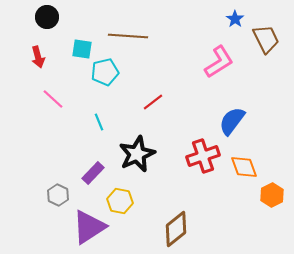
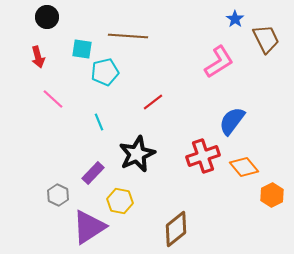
orange diamond: rotated 20 degrees counterclockwise
